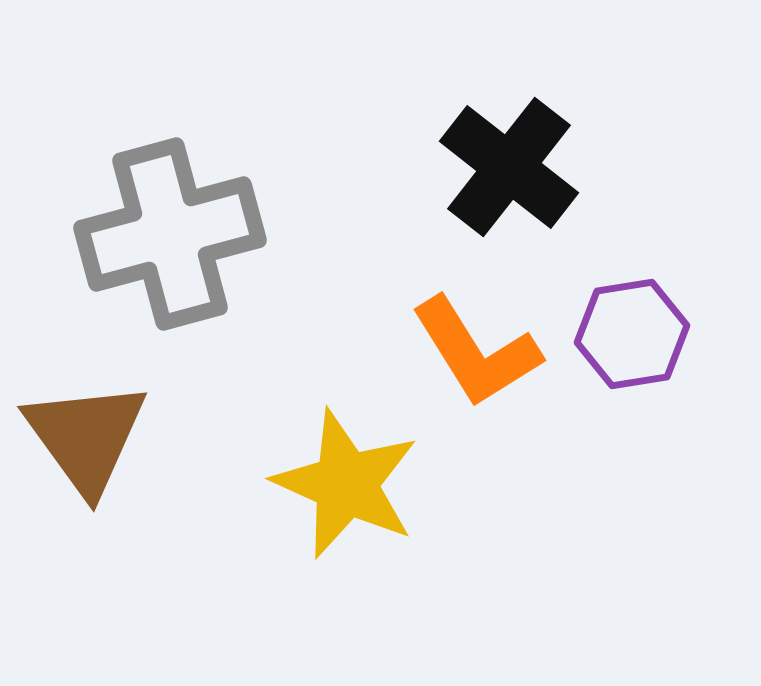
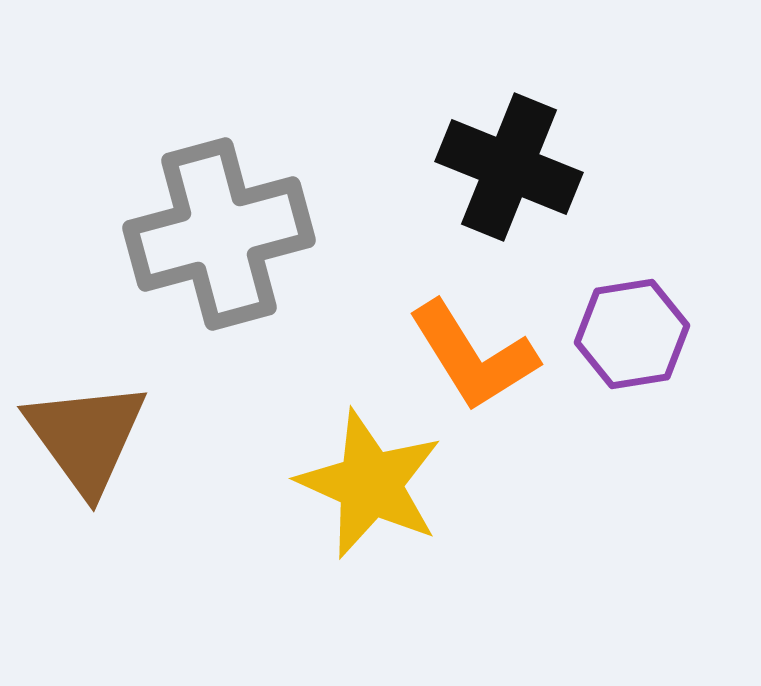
black cross: rotated 16 degrees counterclockwise
gray cross: moved 49 px right
orange L-shape: moved 3 px left, 4 px down
yellow star: moved 24 px right
